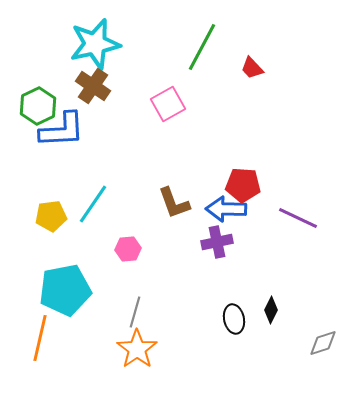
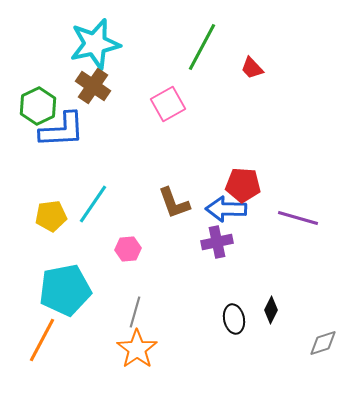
purple line: rotated 9 degrees counterclockwise
orange line: moved 2 px right, 2 px down; rotated 15 degrees clockwise
